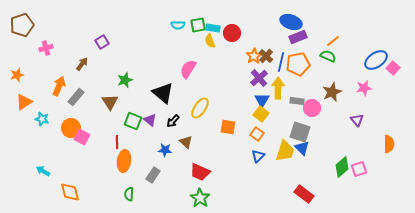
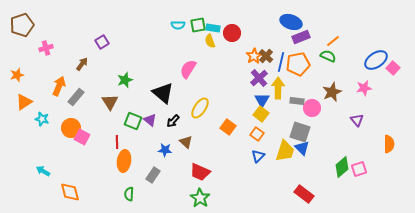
purple rectangle at (298, 37): moved 3 px right
orange square at (228, 127): rotated 28 degrees clockwise
